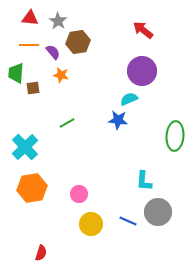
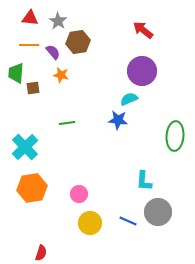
green line: rotated 21 degrees clockwise
yellow circle: moved 1 px left, 1 px up
